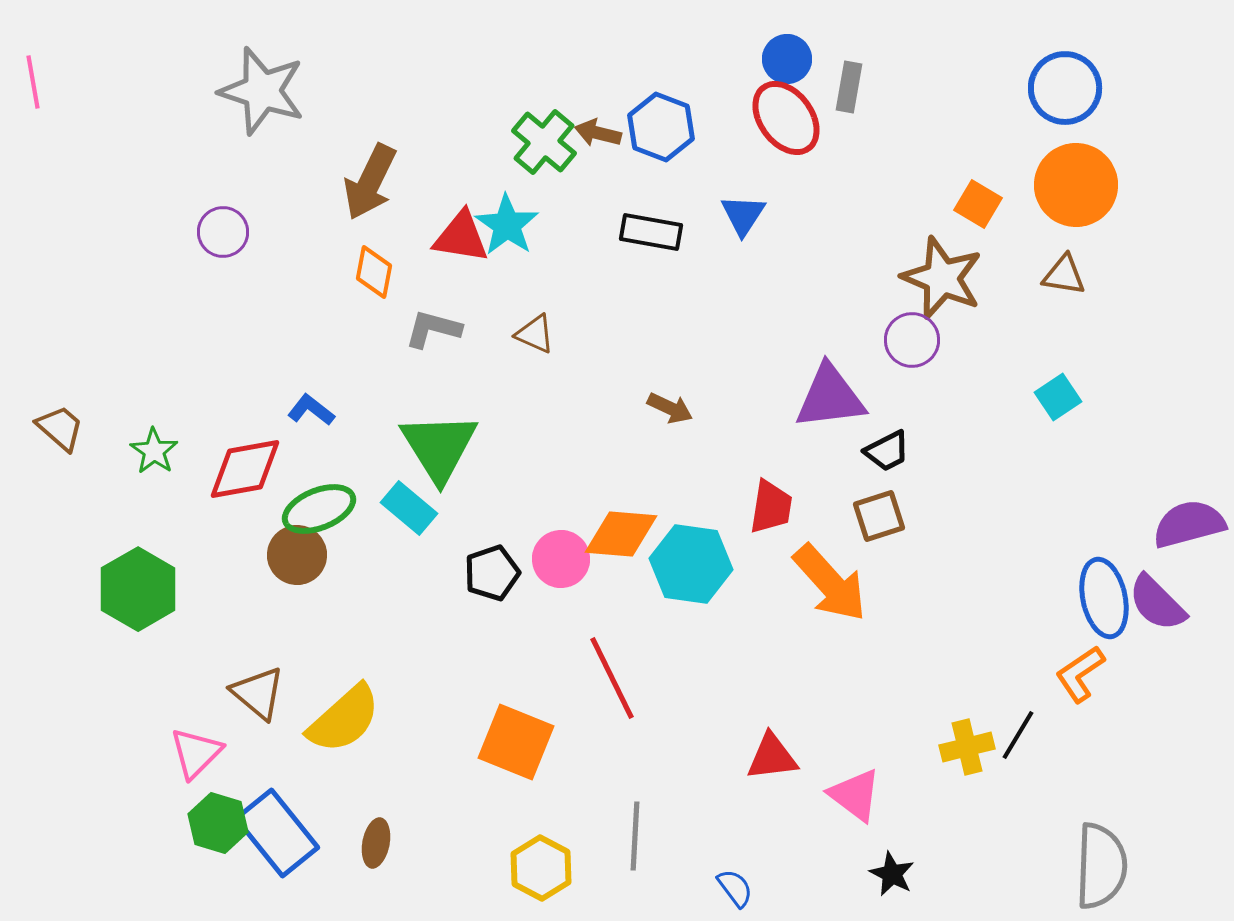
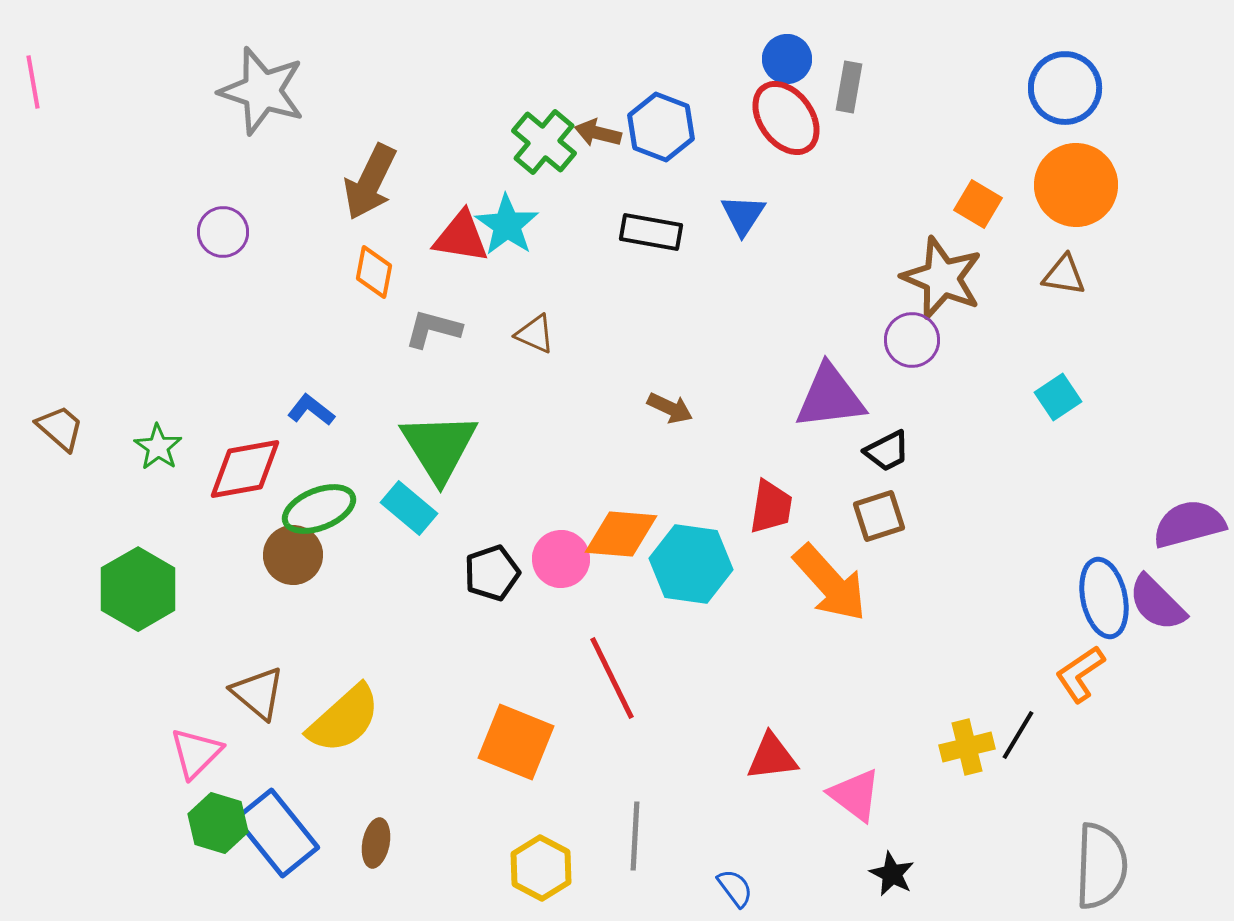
green star at (154, 451): moved 4 px right, 4 px up
brown circle at (297, 555): moved 4 px left
